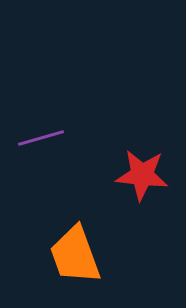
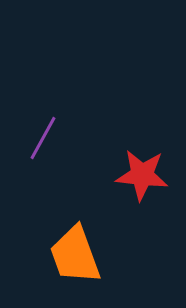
purple line: moved 2 px right; rotated 45 degrees counterclockwise
